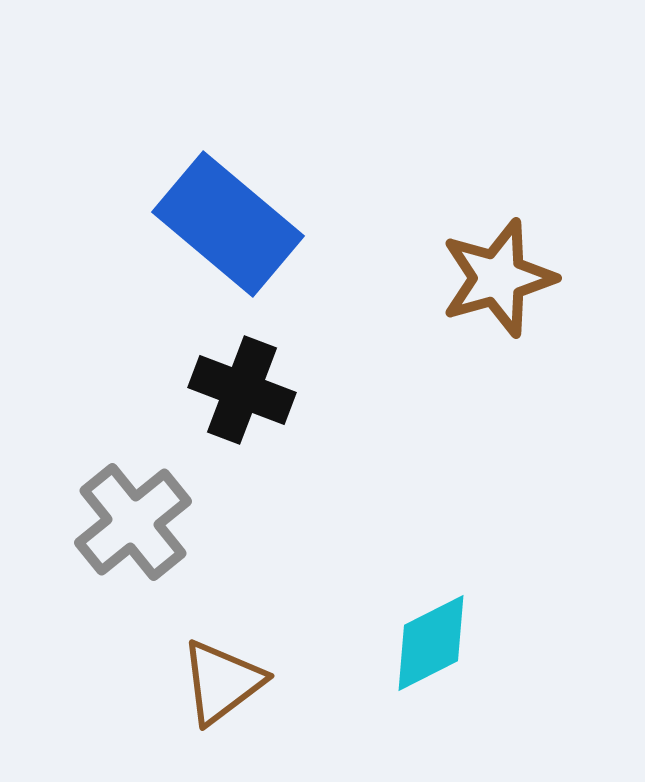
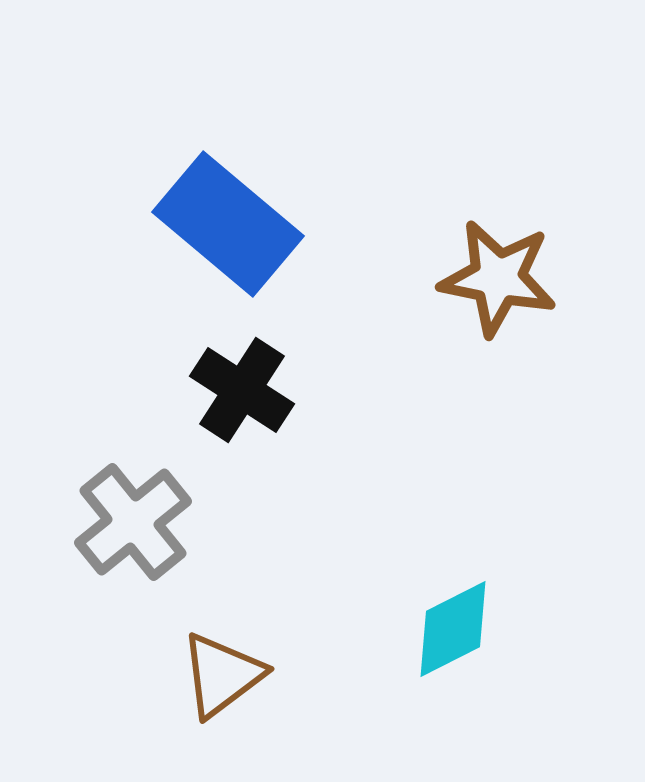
brown star: rotated 27 degrees clockwise
black cross: rotated 12 degrees clockwise
cyan diamond: moved 22 px right, 14 px up
brown triangle: moved 7 px up
